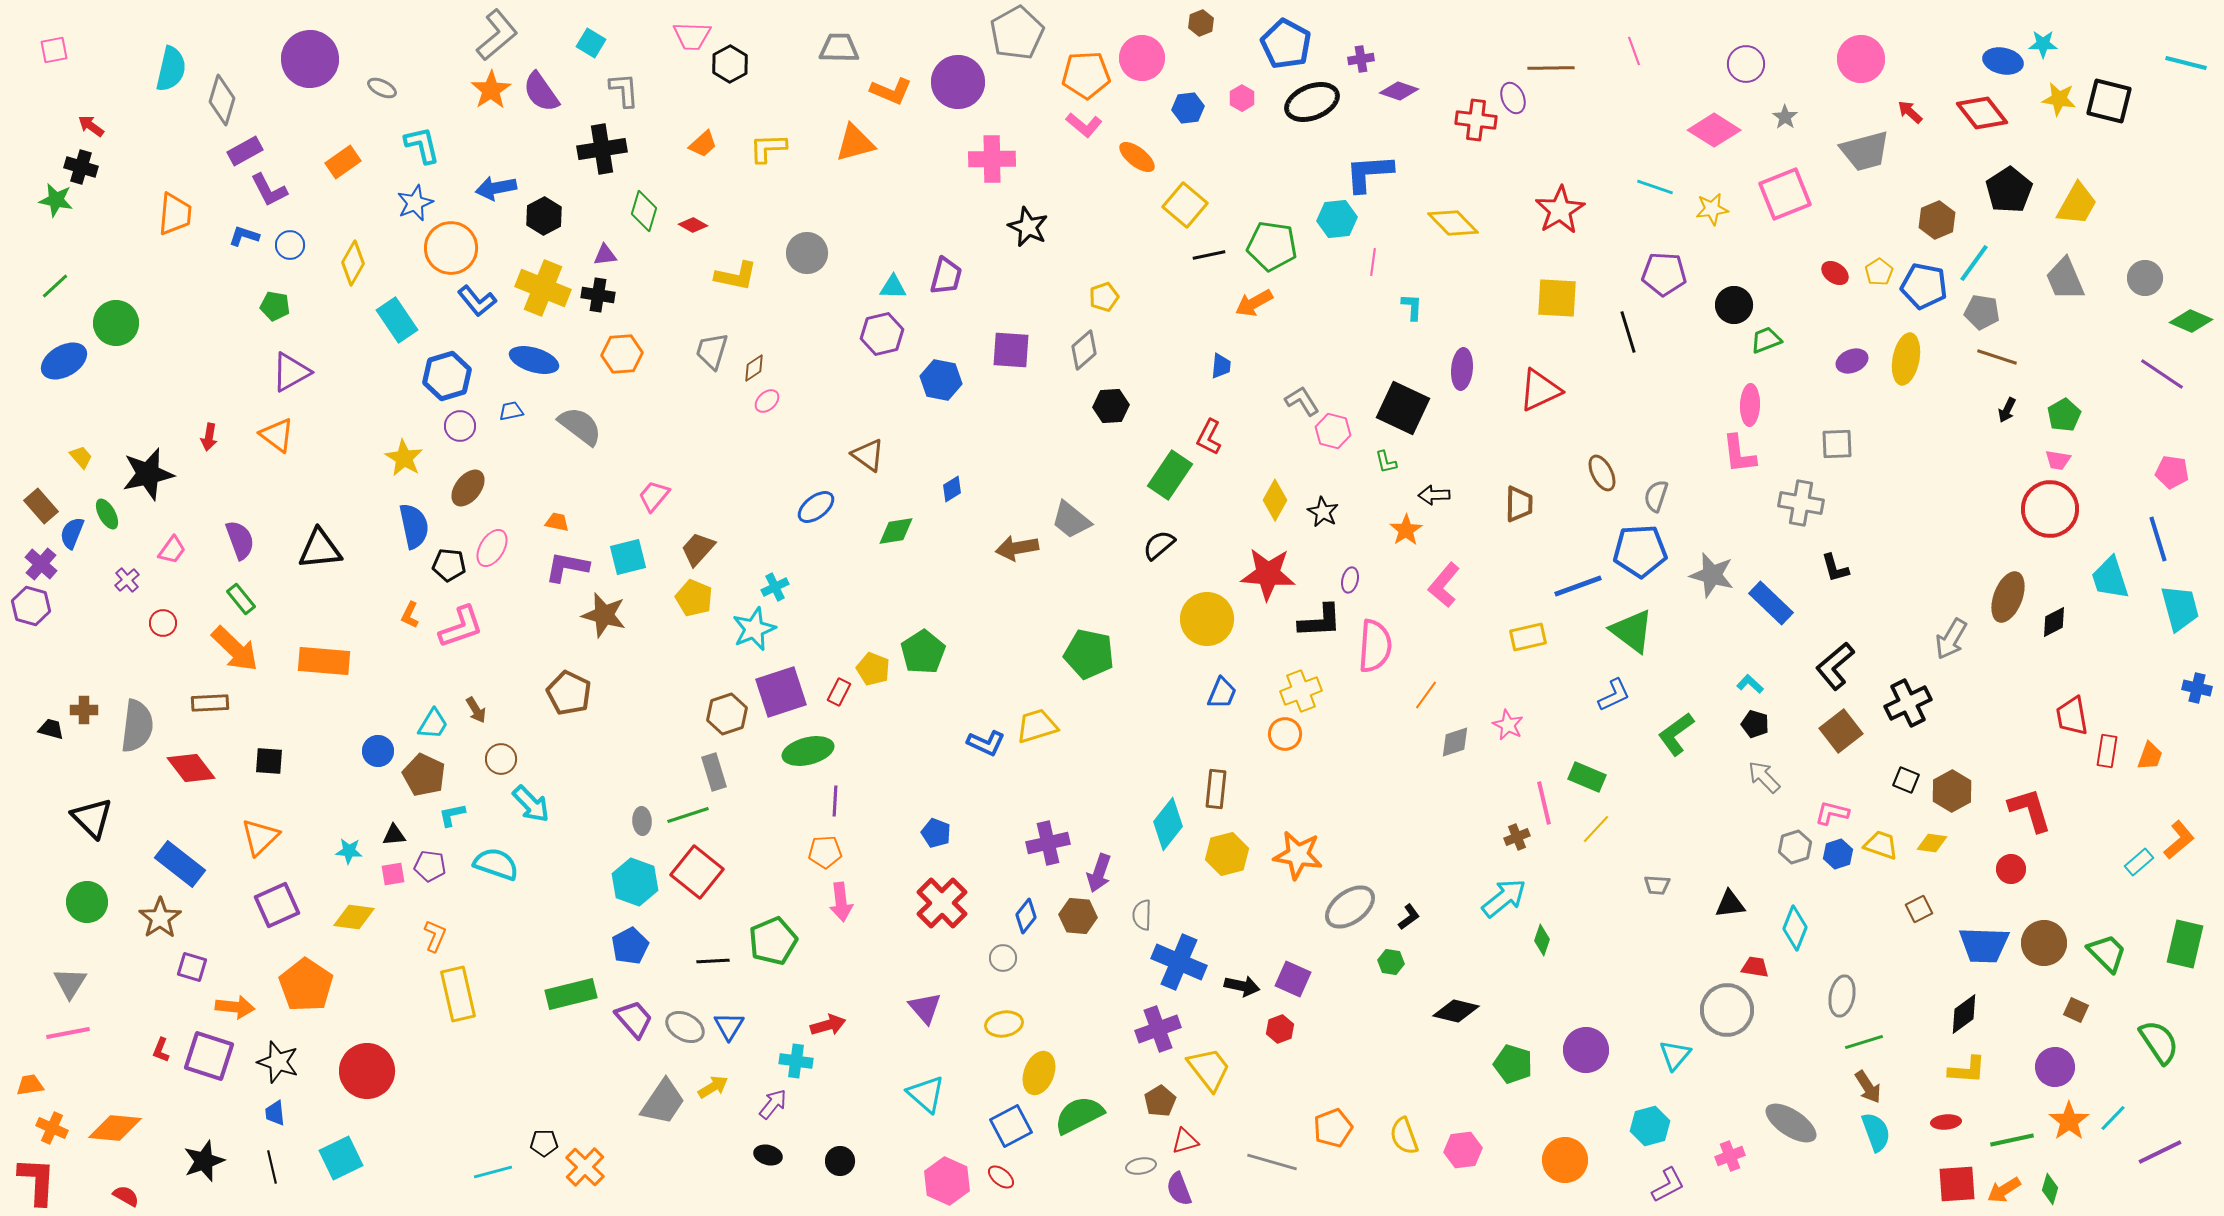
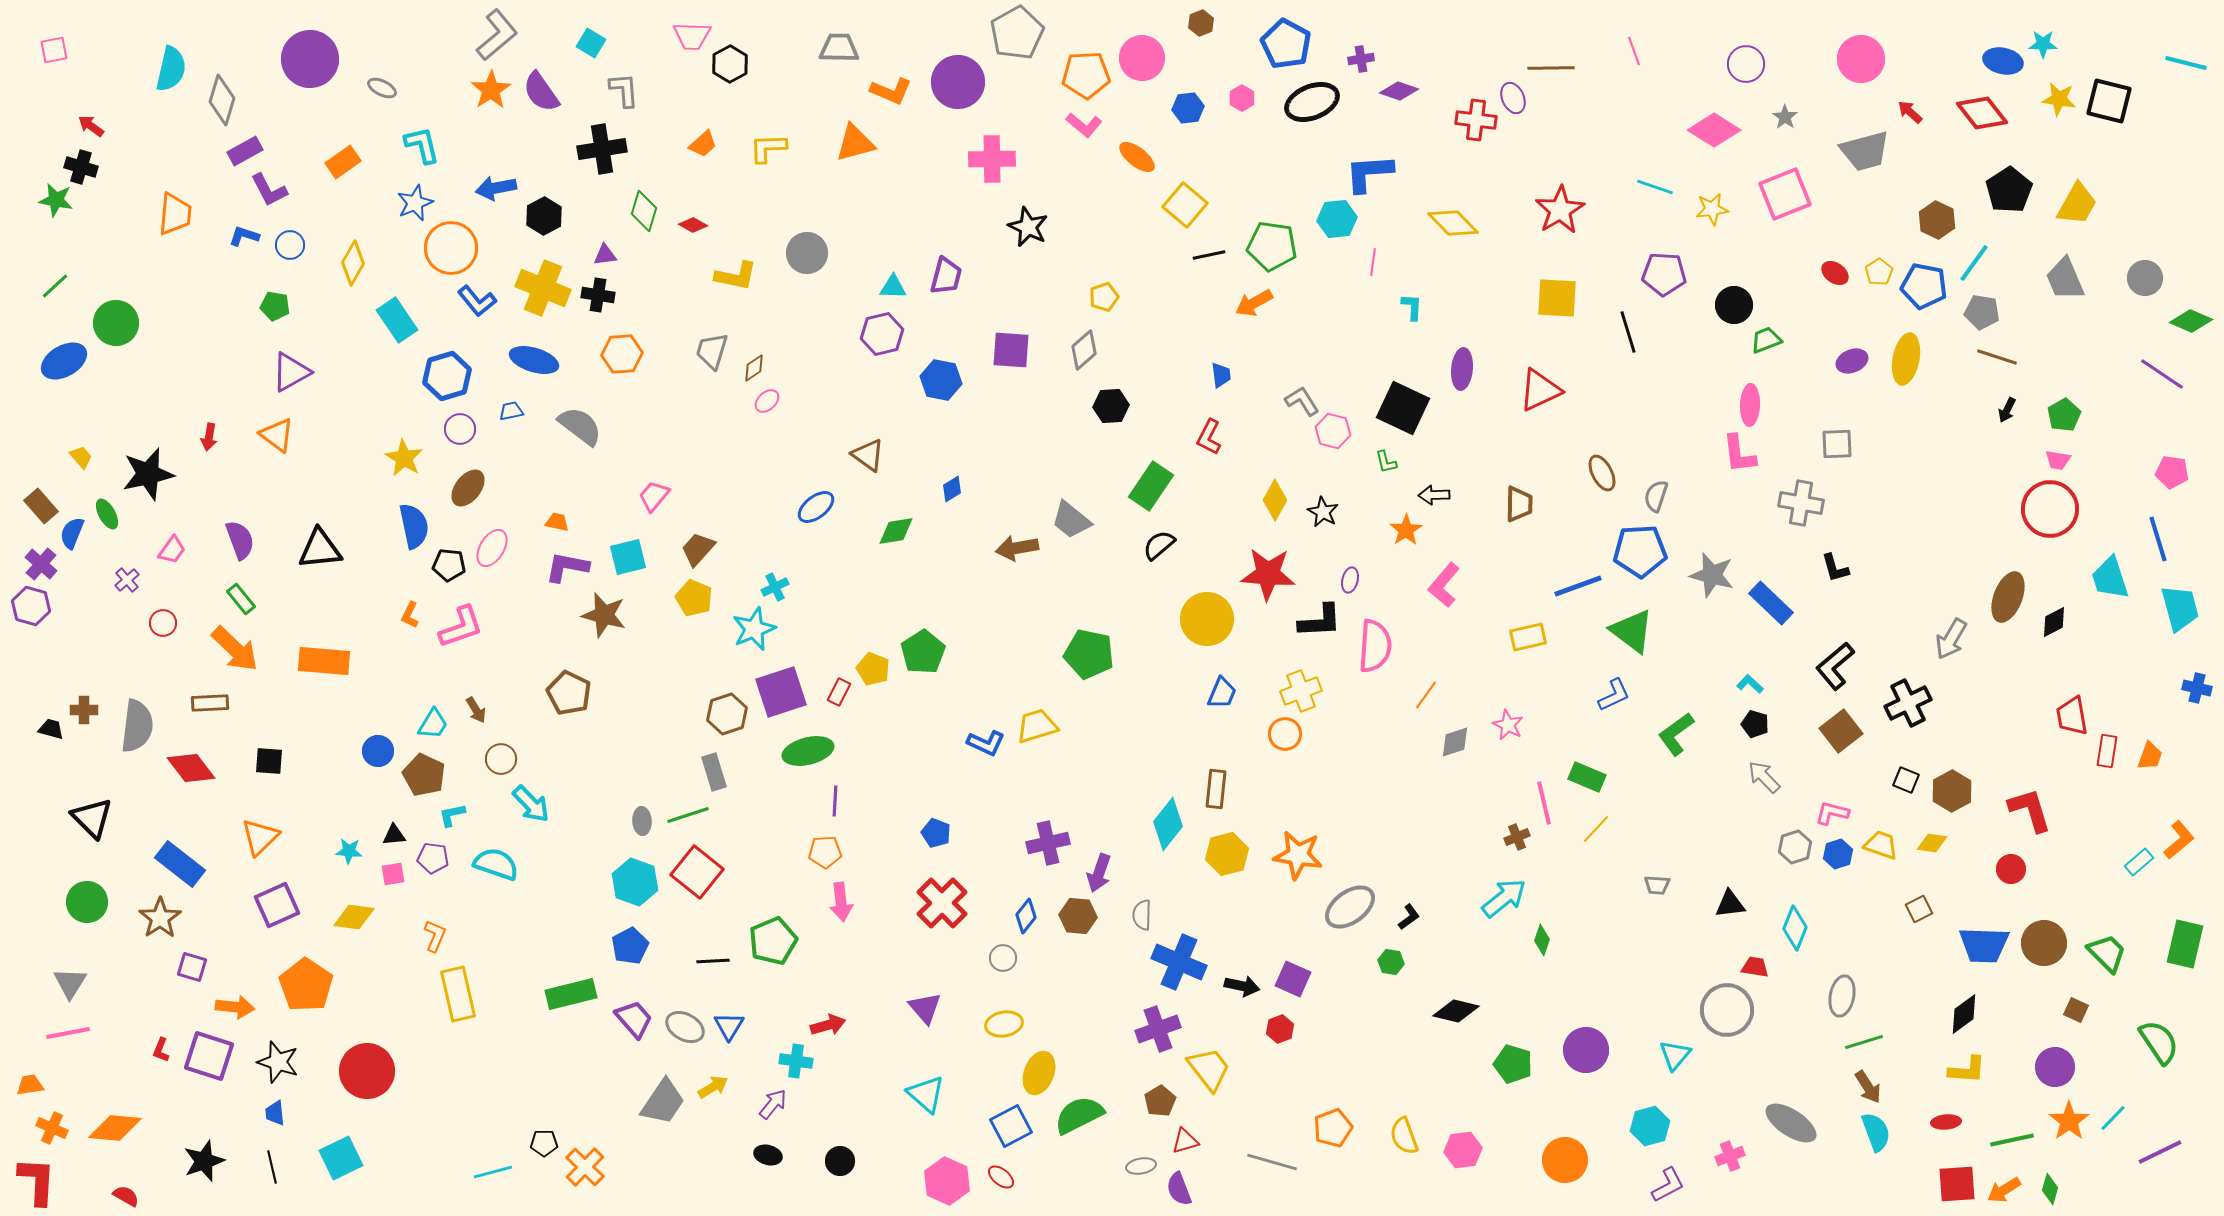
brown hexagon at (1937, 220): rotated 12 degrees counterclockwise
blue trapezoid at (1221, 366): moved 9 px down; rotated 12 degrees counterclockwise
purple circle at (460, 426): moved 3 px down
green rectangle at (1170, 475): moved 19 px left, 11 px down
purple pentagon at (430, 866): moved 3 px right, 8 px up
